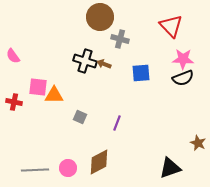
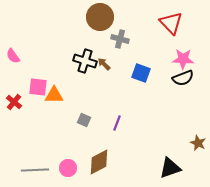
red triangle: moved 3 px up
brown arrow: rotated 24 degrees clockwise
blue square: rotated 24 degrees clockwise
red cross: rotated 28 degrees clockwise
gray square: moved 4 px right, 3 px down
